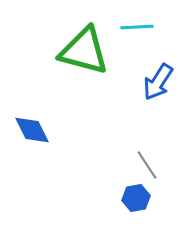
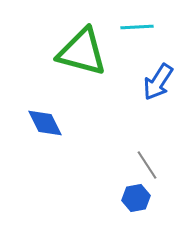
green triangle: moved 2 px left, 1 px down
blue diamond: moved 13 px right, 7 px up
